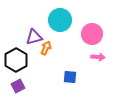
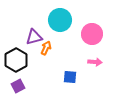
pink arrow: moved 3 px left, 5 px down
